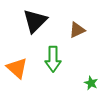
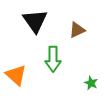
black triangle: rotated 20 degrees counterclockwise
orange triangle: moved 1 px left, 7 px down
